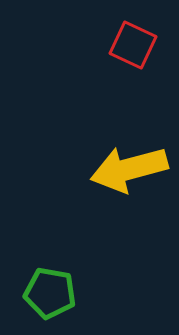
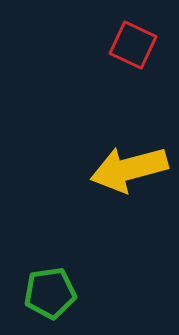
green pentagon: rotated 18 degrees counterclockwise
